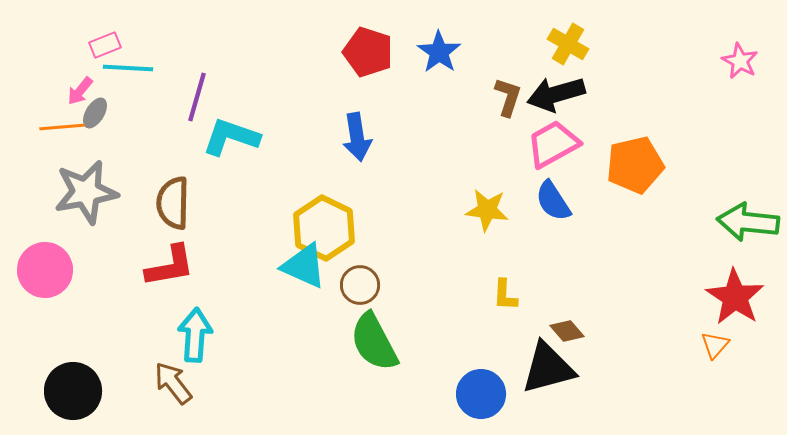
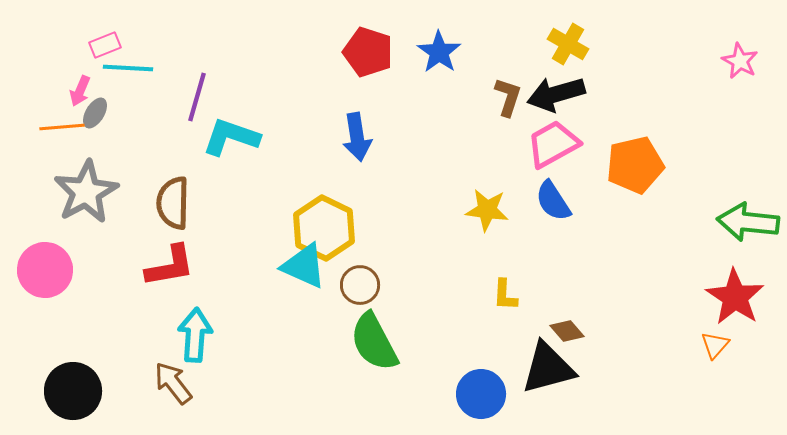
pink arrow: rotated 16 degrees counterclockwise
gray star: rotated 18 degrees counterclockwise
